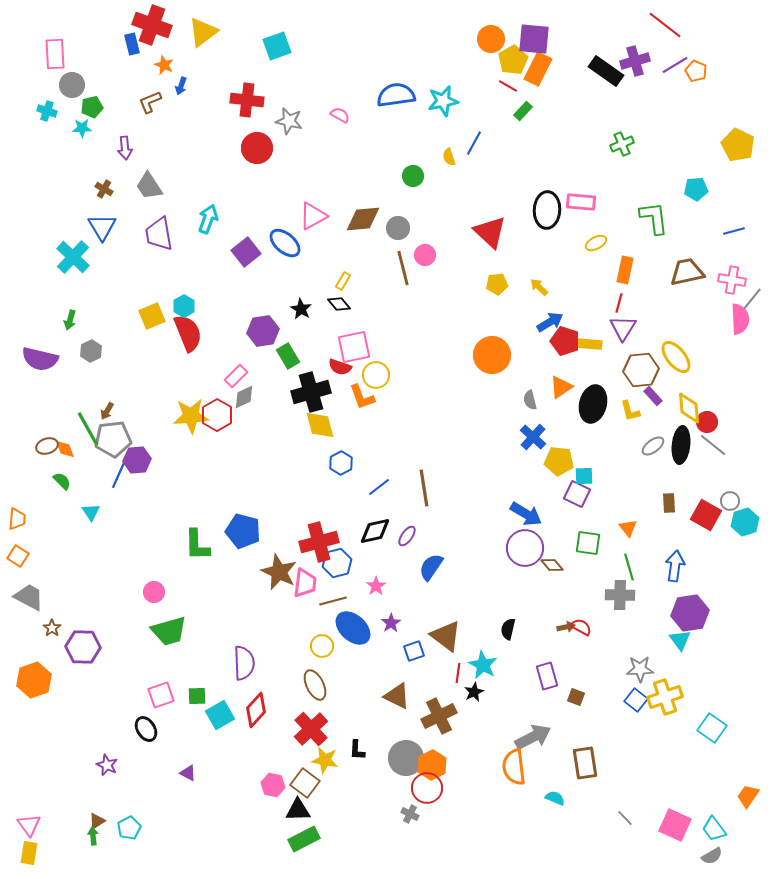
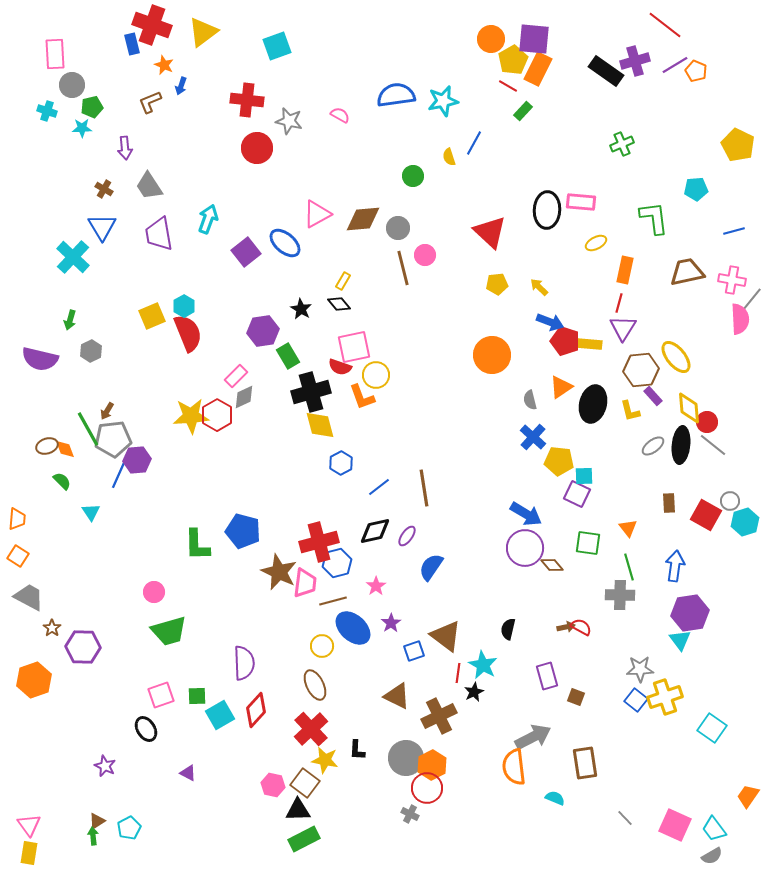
pink triangle at (313, 216): moved 4 px right, 2 px up
blue arrow at (550, 322): rotated 52 degrees clockwise
purple star at (107, 765): moved 2 px left, 1 px down
